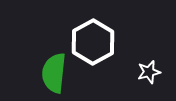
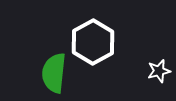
white star: moved 10 px right, 1 px up
